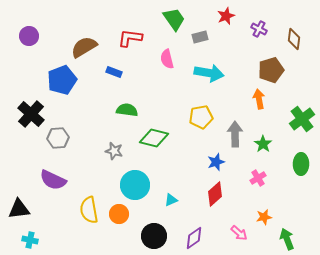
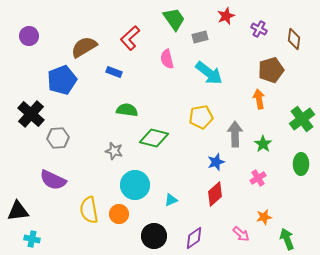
red L-shape: rotated 50 degrees counterclockwise
cyan arrow: rotated 28 degrees clockwise
black triangle: moved 1 px left, 2 px down
pink arrow: moved 2 px right, 1 px down
cyan cross: moved 2 px right, 1 px up
